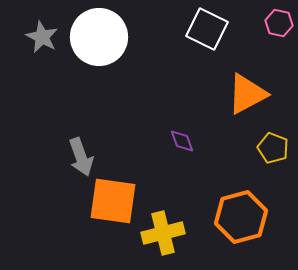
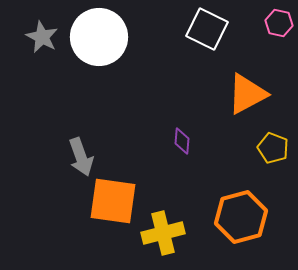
purple diamond: rotated 24 degrees clockwise
